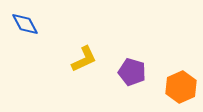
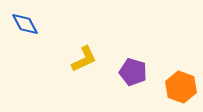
purple pentagon: moved 1 px right
orange hexagon: rotated 16 degrees counterclockwise
